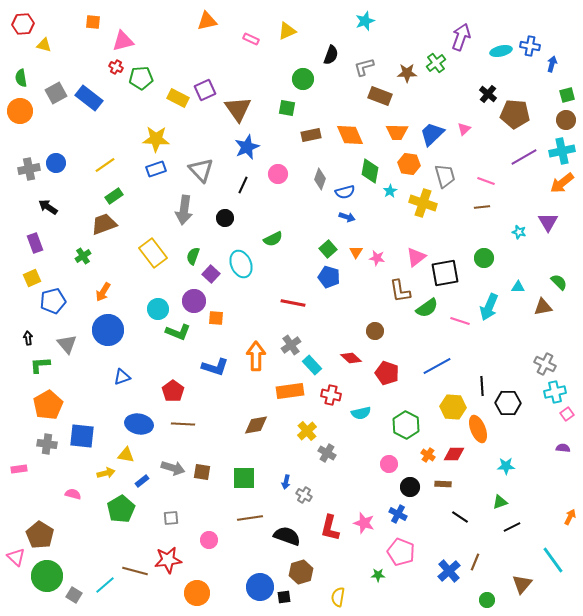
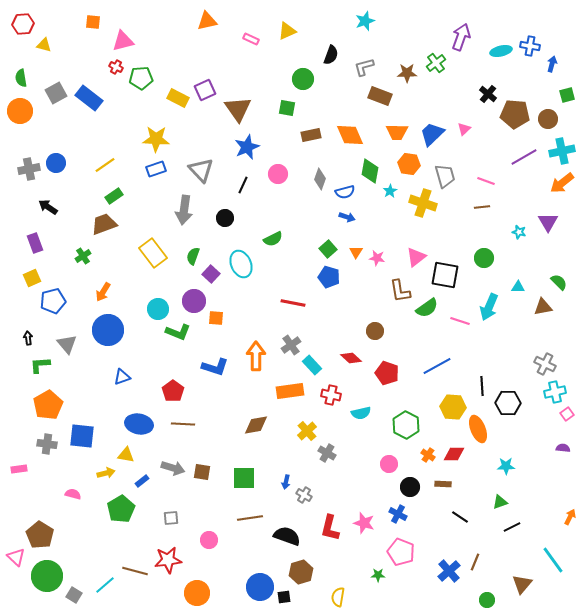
brown circle at (566, 120): moved 18 px left, 1 px up
black square at (445, 273): moved 2 px down; rotated 20 degrees clockwise
